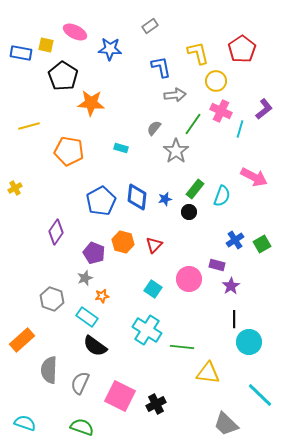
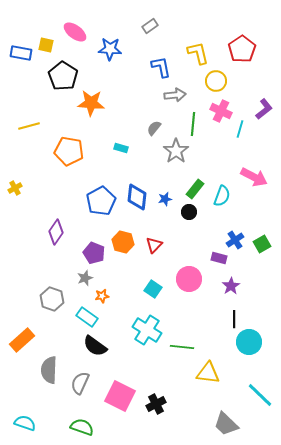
pink ellipse at (75, 32): rotated 10 degrees clockwise
green line at (193, 124): rotated 30 degrees counterclockwise
purple rectangle at (217, 265): moved 2 px right, 7 px up
